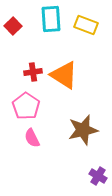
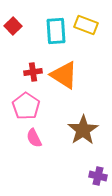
cyan rectangle: moved 5 px right, 12 px down
brown star: rotated 20 degrees counterclockwise
pink semicircle: moved 2 px right
purple cross: rotated 18 degrees counterclockwise
